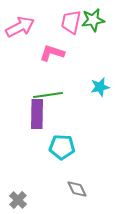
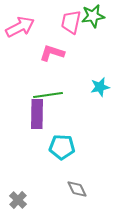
green star: moved 4 px up
